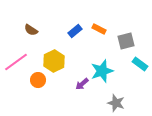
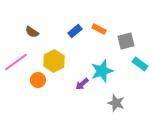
brown semicircle: moved 1 px right, 2 px down
